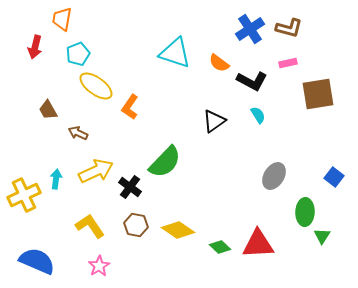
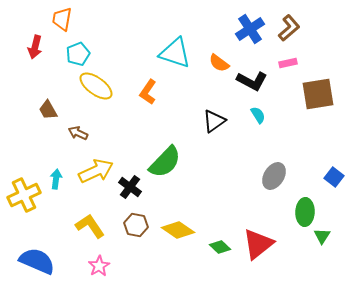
brown L-shape: rotated 56 degrees counterclockwise
orange L-shape: moved 18 px right, 15 px up
red triangle: rotated 36 degrees counterclockwise
